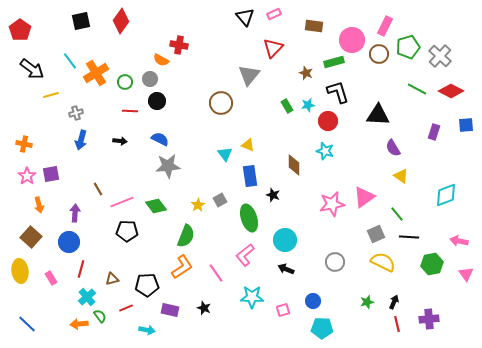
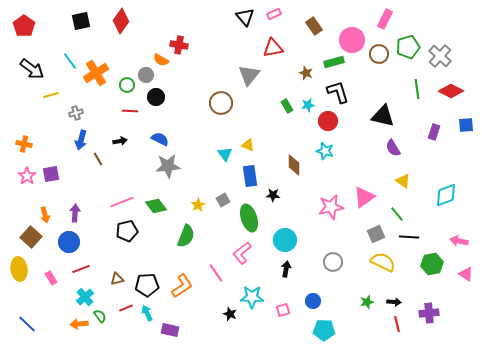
brown rectangle at (314, 26): rotated 48 degrees clockwise
pink rectangle at (385, 26): moved 7 px up
red pentagon at (20, 30): moved 4 px right, 4 px up
red triangle at (273, 48): rotated 35 degrees clockwise
gray circle at (150, 79): moved 4 px left, 4 px up
green circle at (125, 82): moved 2 px right, 3 px down
green line at (417, 89): rotated 54 degrees clockwise
black circle at (157, 101): moved 1 px left, 4 px up
black triangle at (378, 115): moved 5 px right, 1 px down; rotated 10 degrees clockwise
black arrow at (120, 141): rotated 16 degrees counterclockwise
yellow triangle at (401, 176): moved 2 px right, 5 px down
brown line at (98, 189): moved 30 px up
black star at (273, 195): rotated 16 degrees counterclockwise
gray square at (220, 200): moved 3 px right
pink star at (332, 204): moved 1 px left, 3 px down
orange arrow at (39, 205): moved 6 px right, 10 px down
black pentagon at (127, 231): rotated 15 degrees counterclockwise
pink L-shape at (245, 255): moved 3 px left, 2 px up
gray circle at (335, 262): moved 2 px left
orange L-shape at (182, 267): moved 19 px down
red line at (81, 269): rotated 54 degrees clockwise
black arrow at (286, 269): rotated 77 degrees clockwise
yellow ellipse at (20, 271): moved 1 px left, 2 px up
pink triangle at (466, 274): rotated 21 degrees counterclockwise
brown triangle at (112, 279): moved 5 px right
cyan cross at (87, 297): moved 2 px left
black arrow at (394, 302): rotated 72 degrees clockwise
black star at (204, 308): moved 26 px right, 6 px down
purple rectangle at (170, 310): moved 20 px down
purple cross at (429, 319): moved 6 px up
cyan pentagon at (322, 328): moved 2 px right, 2 px down
cyan arrow at (147, 330): moved 17 px up; rotated 126 degrees counterclockwise
